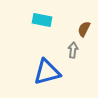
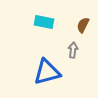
cyan rectangle: moved 2 px right, 2 px down
brown semicircle: moved 1 px left, 4 px up
